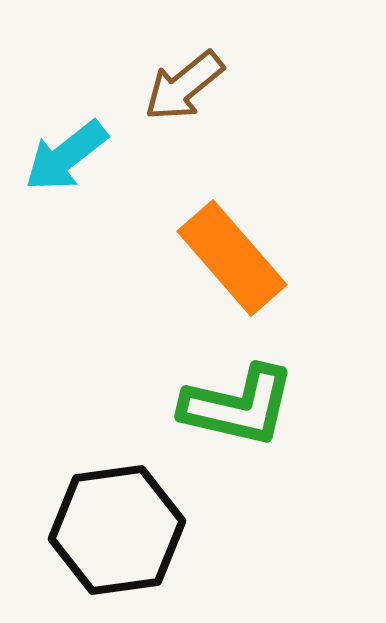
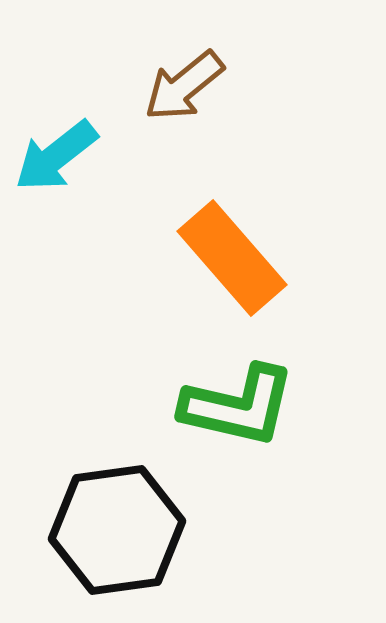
cyan arrow: moved 10 px left
